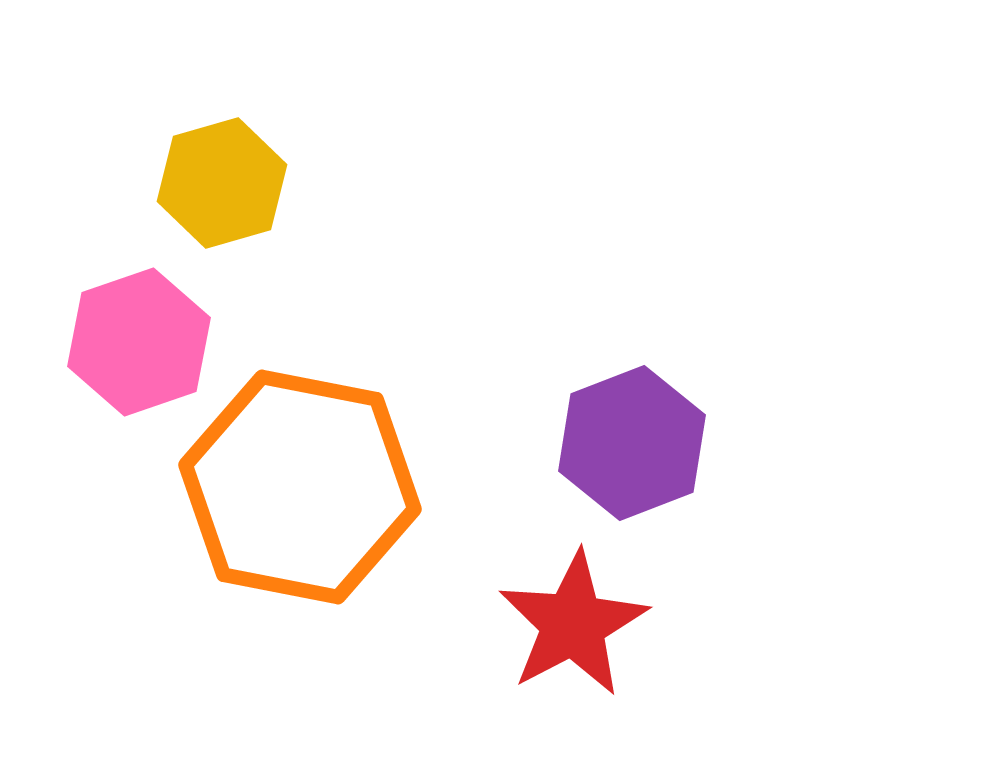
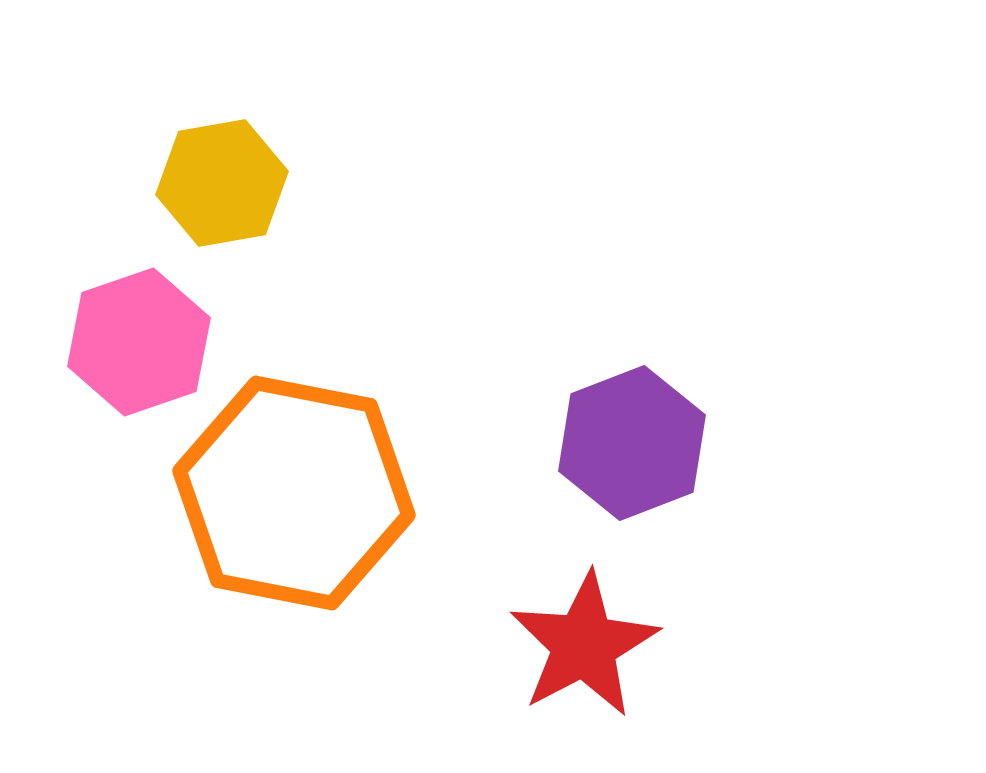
yellow hexagon: rotated 6 degrees clockwise
orange hexagon: moved 6 px left, 6 px down
red star: moved 11 px right, 21 px down
